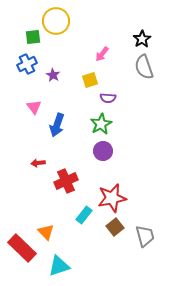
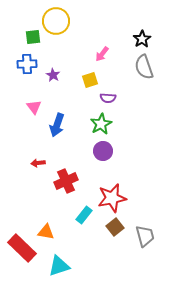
blue cross: rotated 24 degrees clockwise
orange triangle: rotated 36 degrees counterclockwise
